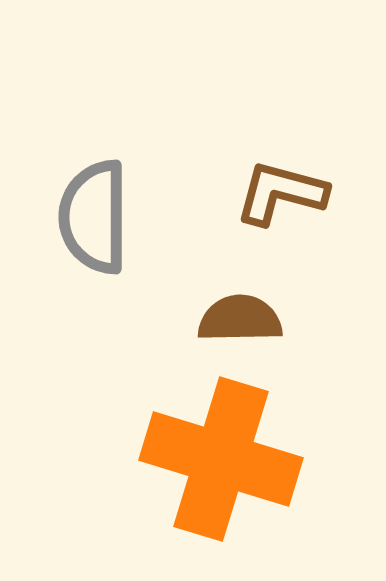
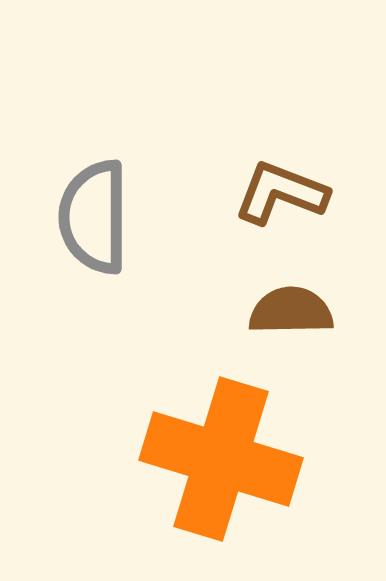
brown L-shape: rotated 6 degrees clockwise
brown semicircle: moved 51 px right, 8 px up
